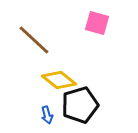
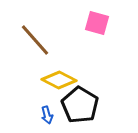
brown line: moved 1 px right; rotated 6 degrees clockwise
yellow diamond: rotated 12 degrees counterclockwise
black pentagon: rotated 24 degrees counterclockwise
